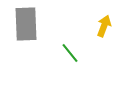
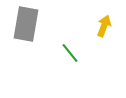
gray rectangle: rotated 12 degrees clockwise
